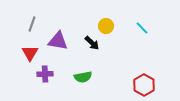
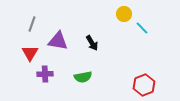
yellow circle: moved 18 px right, 12 px up
black arrow: rotated 14 degrees clockwise
red hexagon: rotated 10 degrees clockwise
